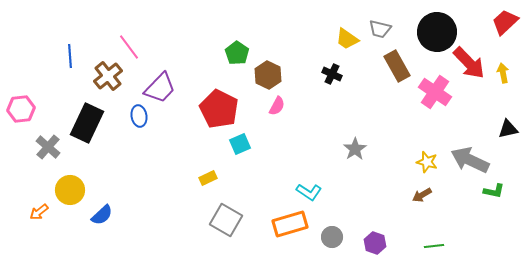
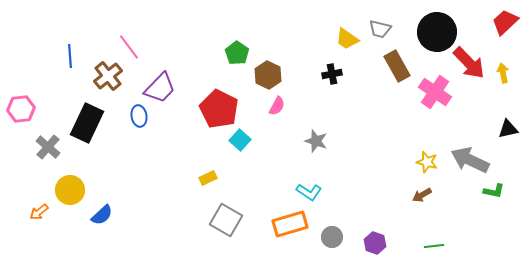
black cross: rotated 36 degrees counterclockwise
cyan square: moved 4 px up; rotated 25 degrees counterclockwise
gray star: moved 39 px left, 8 px up; rotated 20 degrees counterclockwise
